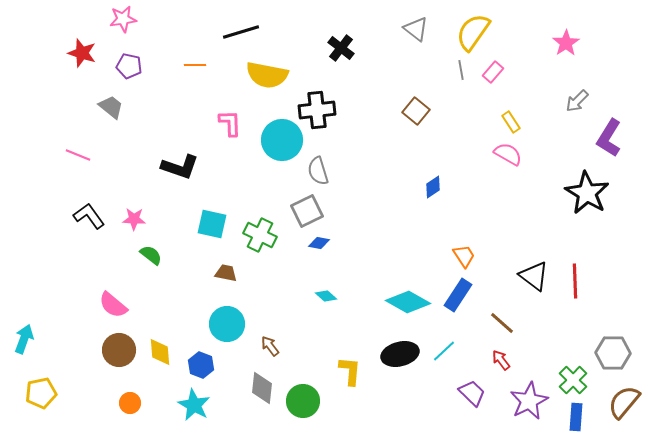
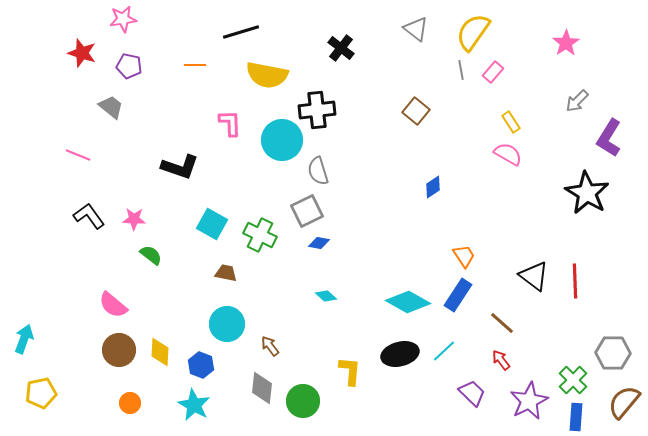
cyan square at (212, 224): rotated 16 degrees clockwise
yellow diamond at (160, 352): rotated 8 degrees clockwise
